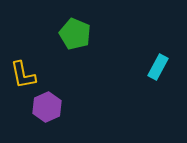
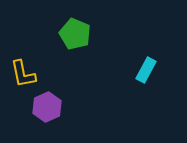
cyan rectangle: moved 12 px left, 3 px down
yellow L-shape: moved 1 px up
